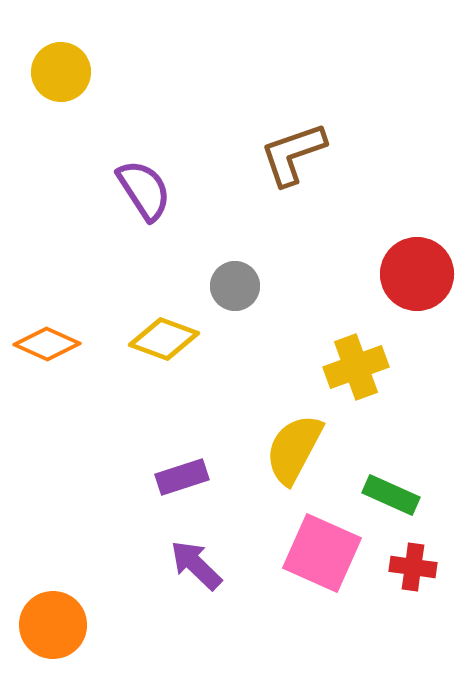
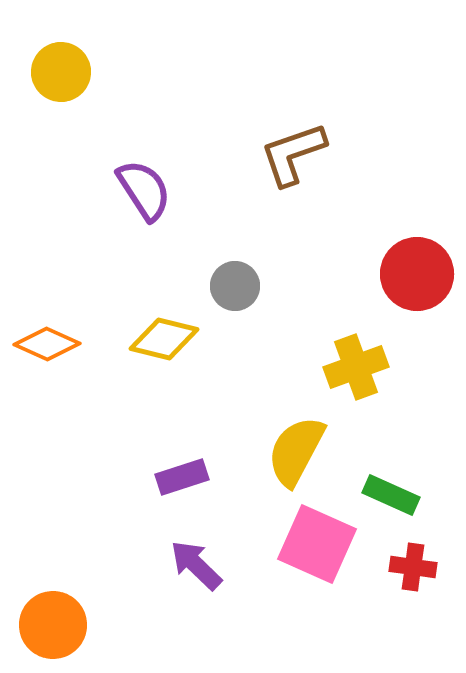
yellow diamond: rotated 6 degrees counterclockwise
yellow semicircle: moved 2 px right, 2 px down
pink square: moved 5 px left, 9 px up
